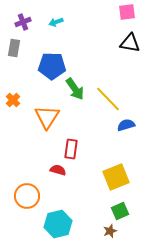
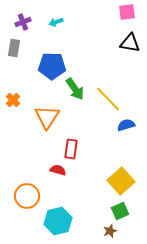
yellow square: moved 5 px right, 4 px down; rotated 20 degrees counterclockwise
cyan hexagon: moved 3 px up
